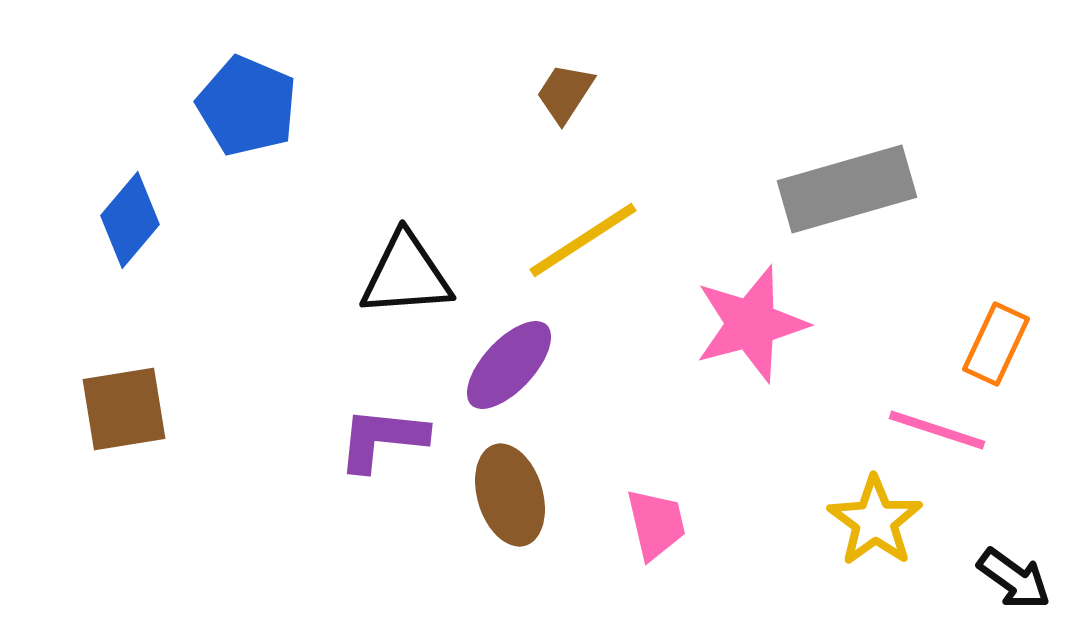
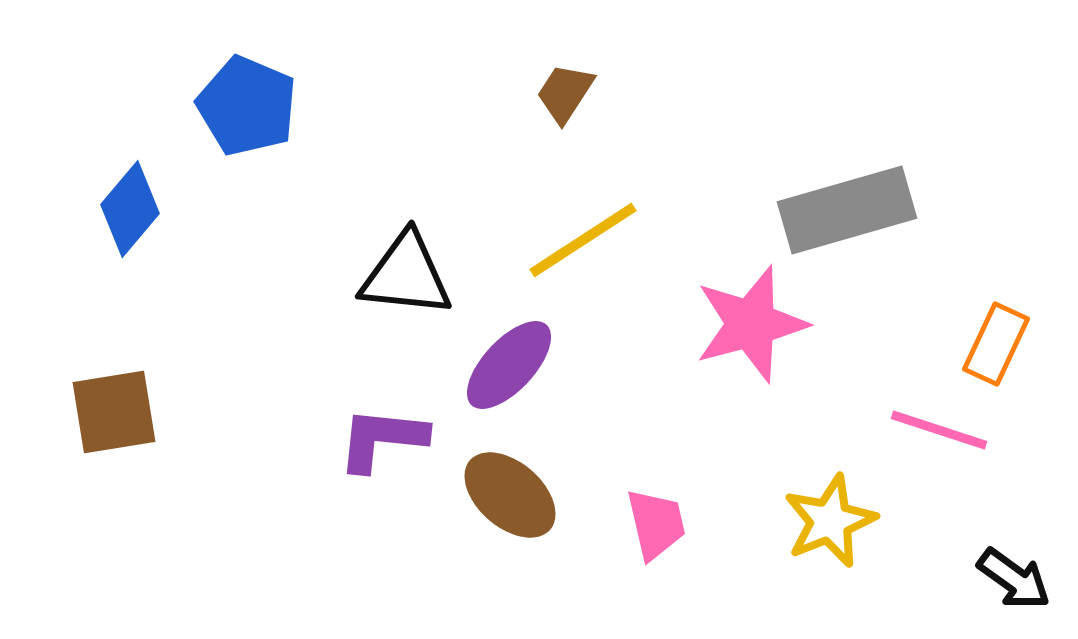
gray rectangle: moved 21 px down
blue diamond: moved 11 px up
black triangle: rotated 10 degrees clockwise
brown square: moved 10 px left, 3 px down
pink line: moved 2 px right
brown ellipse: rotated 32 degrees counterclockwise
yellow star: moved 45 px left; rotated 14 degrees clockwise
